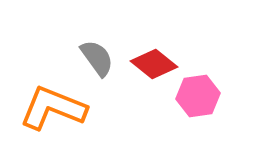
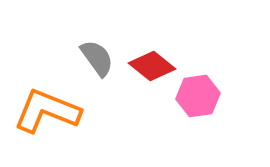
red diamond: moved 2 px left, 2 px down
orange L-shape: moved 6 px left, 3 px down
